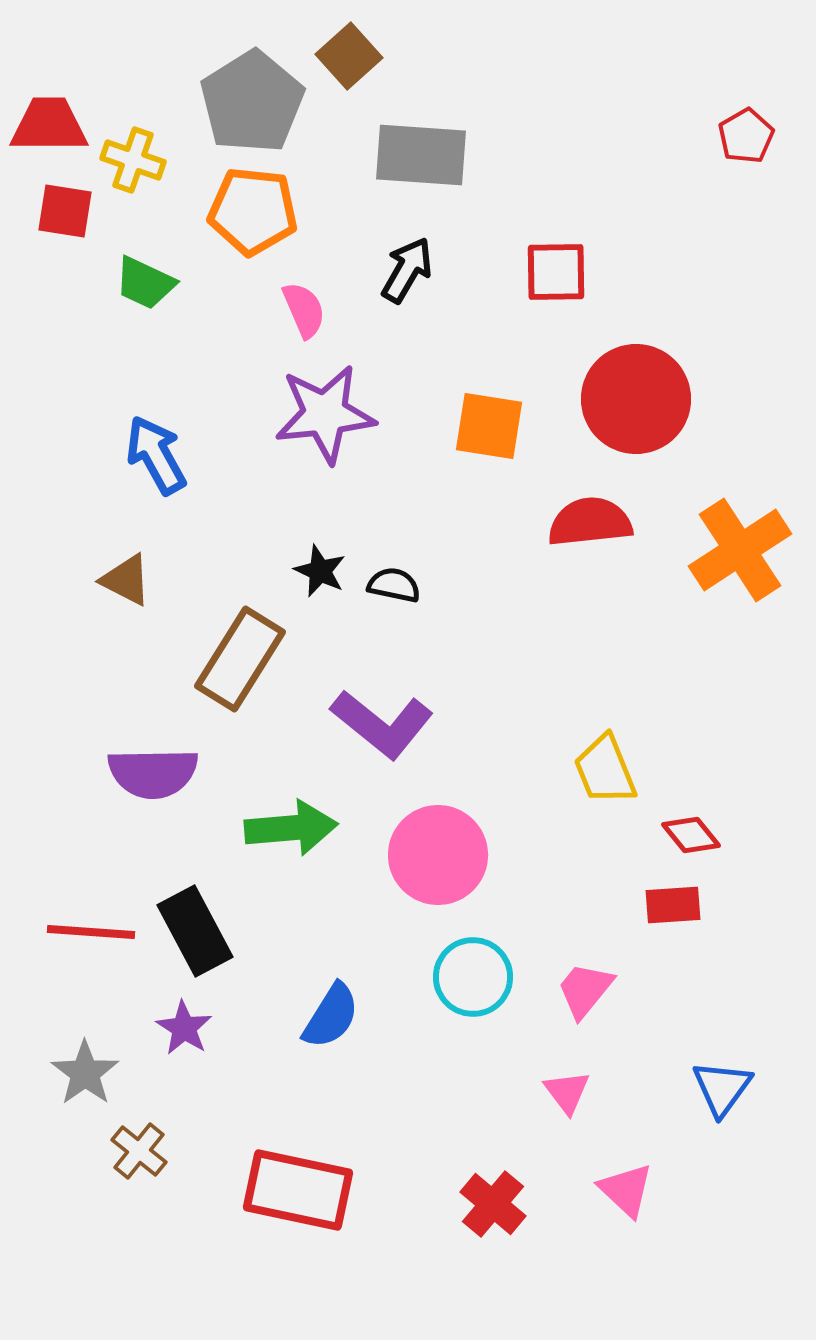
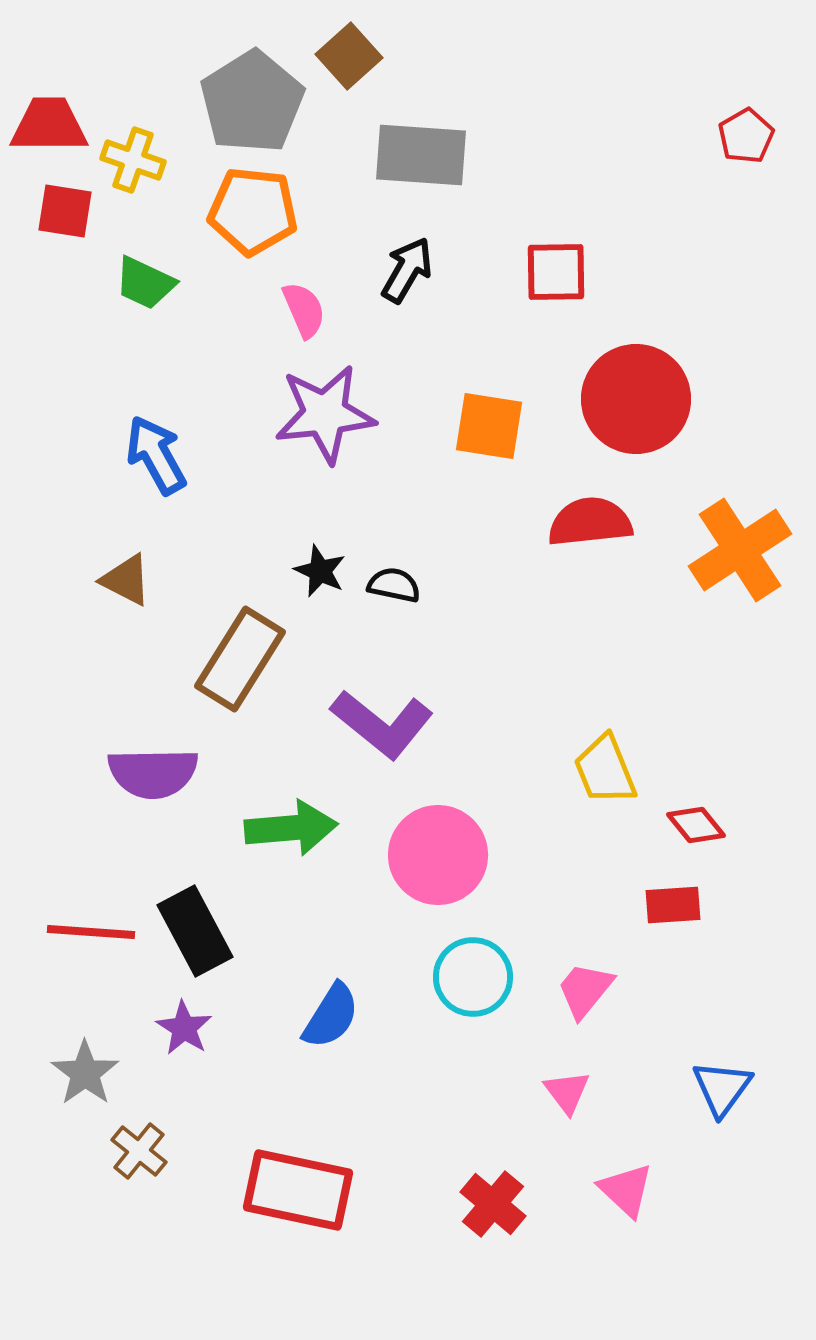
red diamond at (691, 835): moved 5 px right, 10 px up
